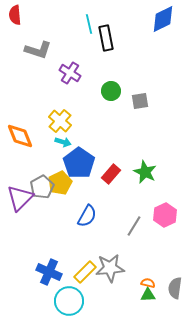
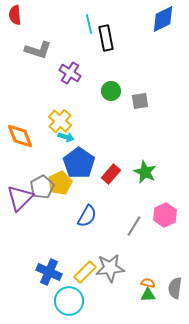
cyan arrow: moved 3 px right, 5 px up
